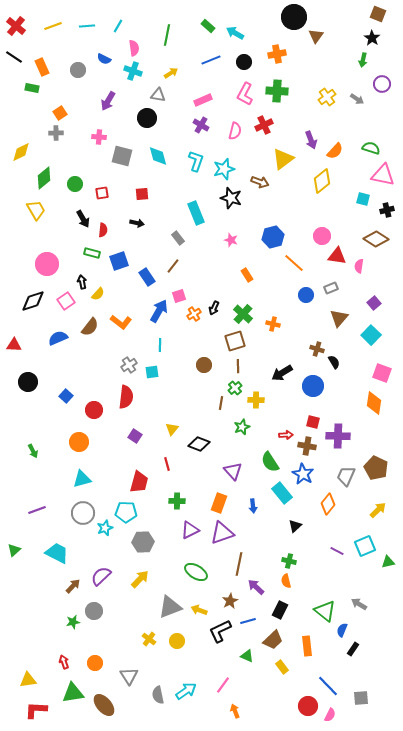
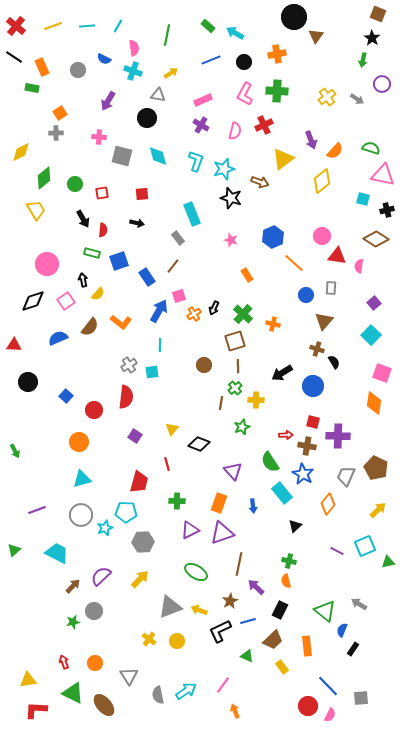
cyan rectangle at (196, 213): moved 4 px left, 1 px down
blue hexagon at (273, 237): rotated 10 degrees counterclockwise
black arrow at (82, 282): moved 1 px right, 2 px up
gray rectangle at (331, 288): rotated 64 degrees counterclockwise
brown triangle at (339, 318): moved 15 px left, 3 px down
green arrow at (33, 451): moved 18 px left
gray circle at (83, 513): moved 2 px left, 2 px down
green triangle at (73, 693): rotated 35 degrees clockwise
